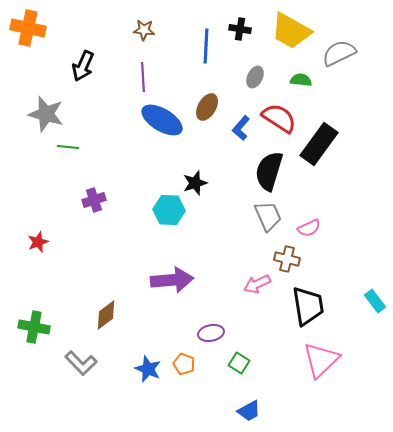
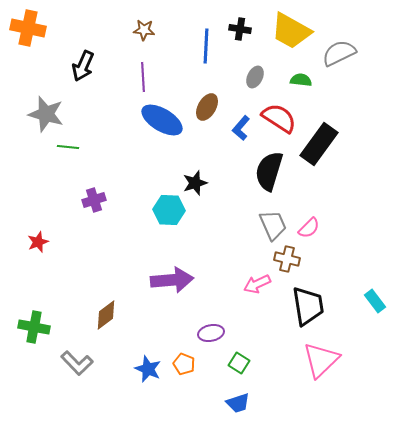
gray trapezoid: moved 5 px right, 9 px down
pink semicircle: rotated 20 degrees counterclockwise
gray L-shape: moved 4 px left
blue trapezoid: moved 11 px left, 8 px up; rotated 10 degrees clockwise
